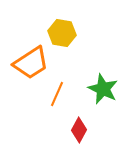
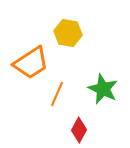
yellow hexagon: moved 6 px right
